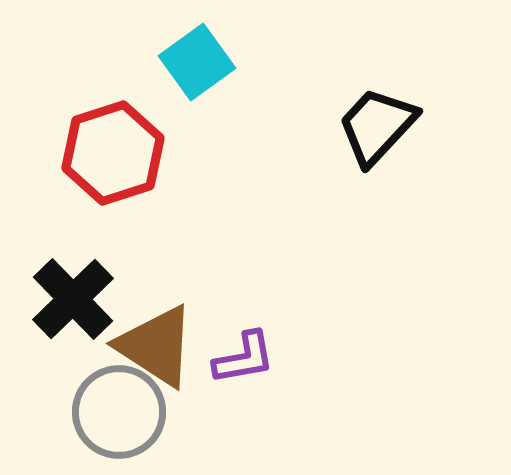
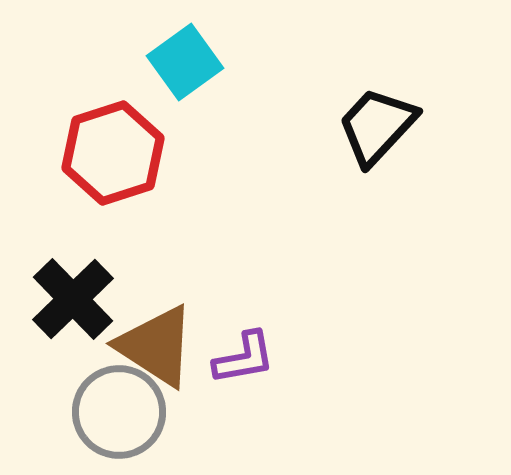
cyan square: moved 12 px left
